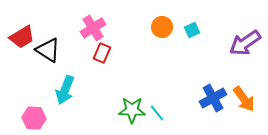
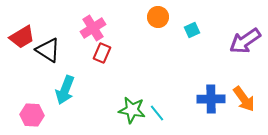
orange circle: moved 4 px left, 10 px up
purple arrow: moved 2 px up
blue cross: moved 2 px left, 1 px down; rotated 28 degrees clockwise
green star: rotated 8 degrees clockwise
pink hexagon: moved 2 px left, 3 px up
